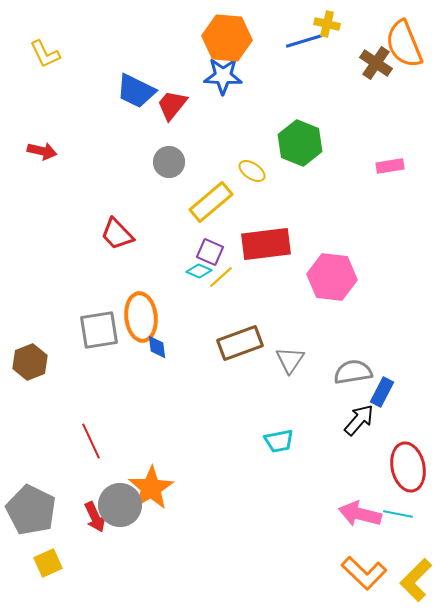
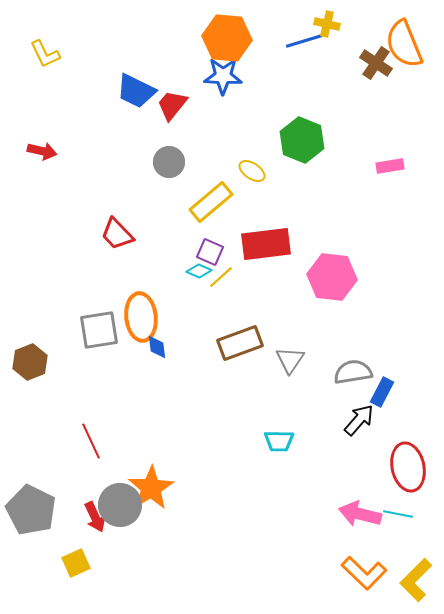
green hexagon at (300, 143): moved 2 px right, 3 px up
cyan trapezoid at (279, 441): rotated 12 degrees clockwise
yellow square at (48, 563): moved 28 px right
